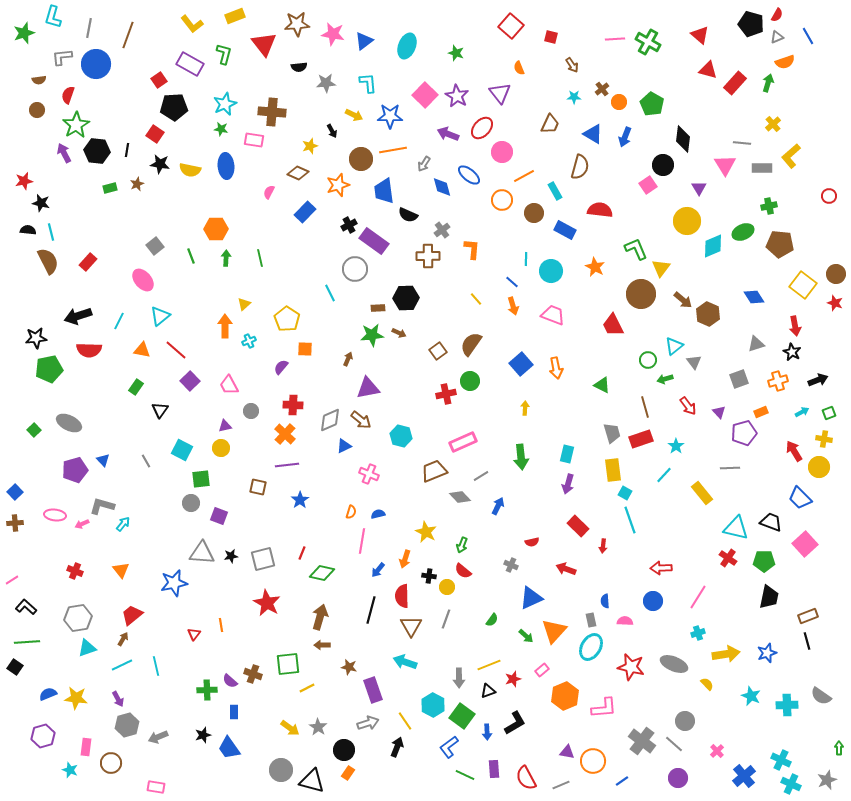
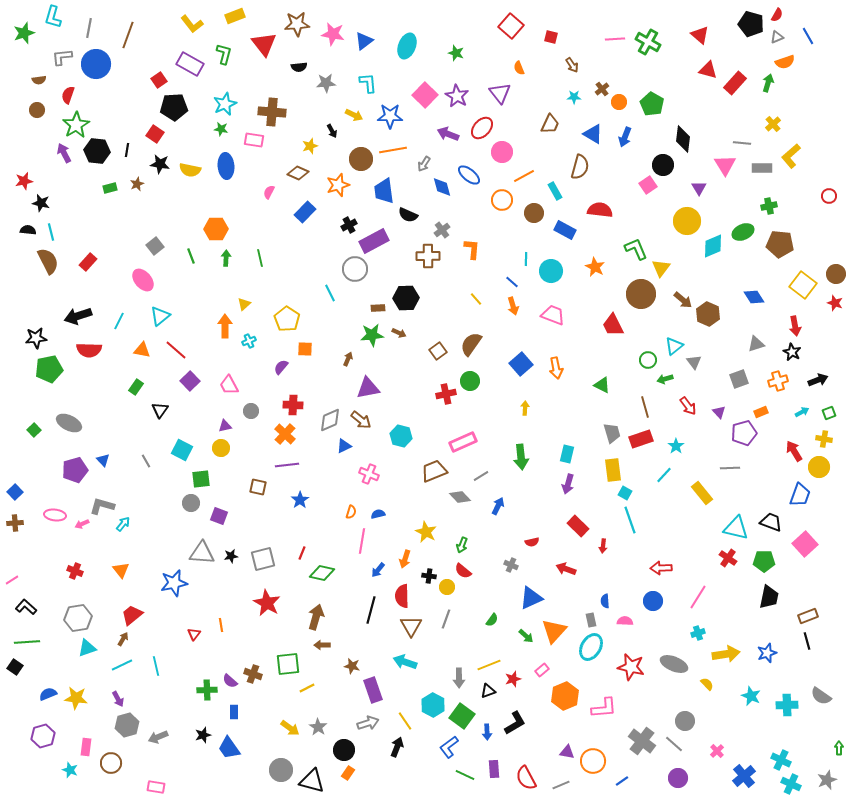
purple rectangle at (374, 241): rotated 64 degrees counterclockwise
blue trapezoid at (800, 498): moved 3 px up; rotated 115 degrees counterclockwise
brown arrow at (320, 617): moved 4 px left
brown star at (349, 667): moved 3 px right, 1 px up
